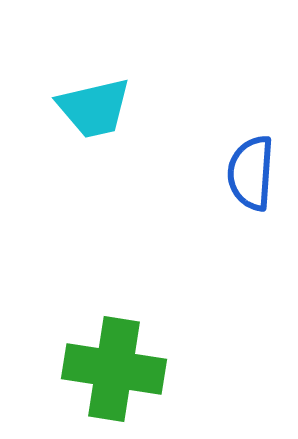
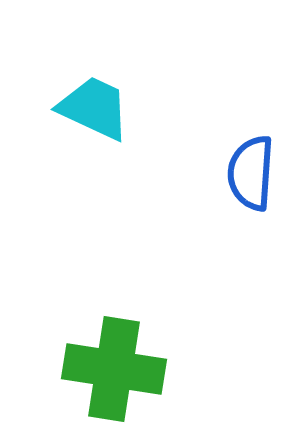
cyan trapezoid: rotated 142 degrees counterclockwise
